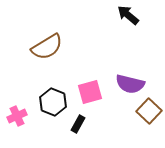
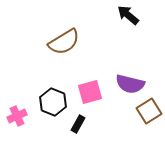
brown semicircle: moved 17 px right, 5 px up
brown square: rotated 15 degrees clockwise
